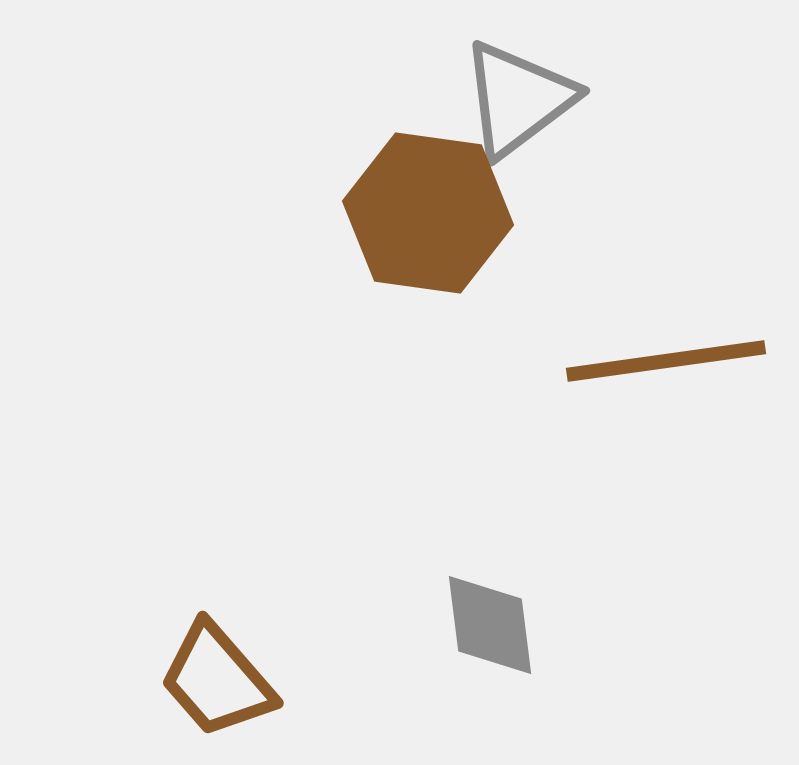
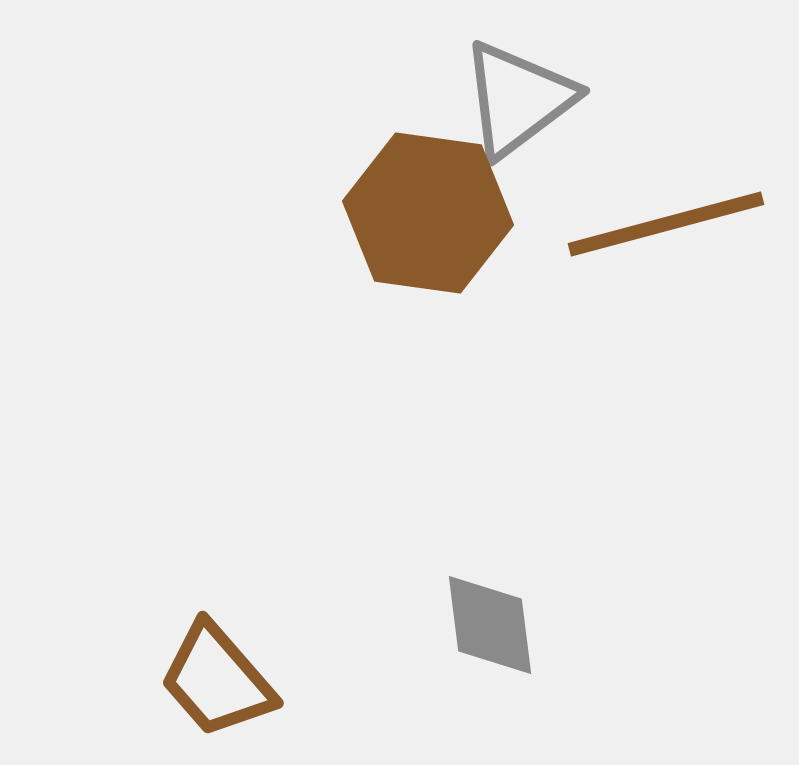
brown line: moved 137 px up; rotated 7 degrees counterclockwise
